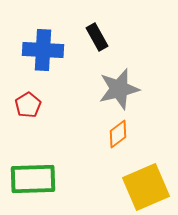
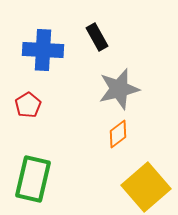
green rectangle: rotated 75 degrees counterclockwise
yellow square: rotated 18 degrees counterclockwise
